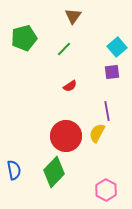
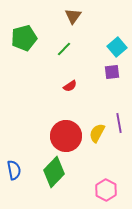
purple line: moved 12 px right, 12 px down
